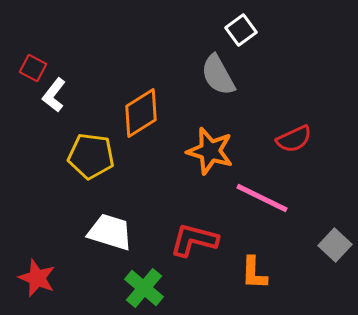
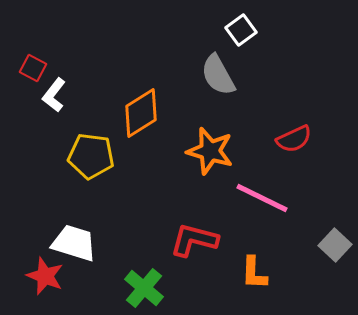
white trapezoid: moved 36 px left, 11 px down
red star: moved 8 px right, 2 px up
